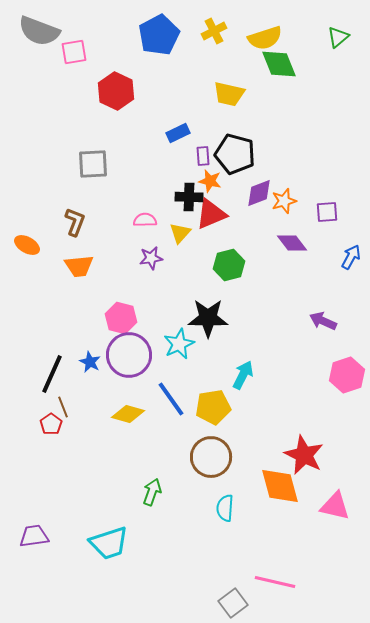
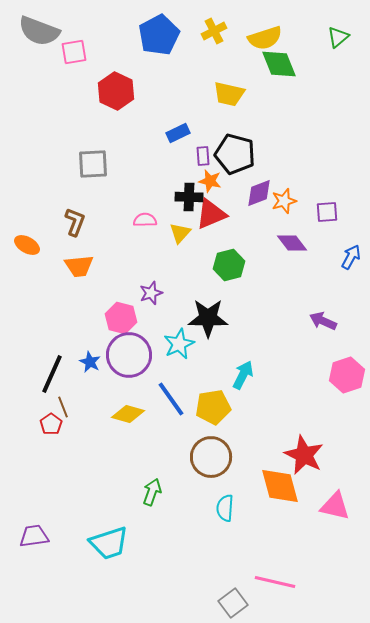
purple star at (151, 258): moved 35 px down; rotated 10 degrees counterclockwise
